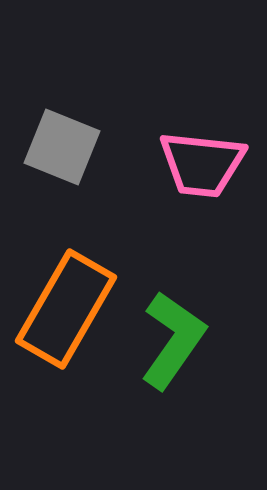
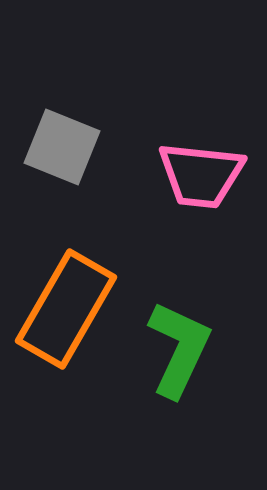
pink trapezoid: moved 1 px left, 11 px down
green L-shape: moved 6 px right, 9 px down; rotated 10 degrees counterclockwise
